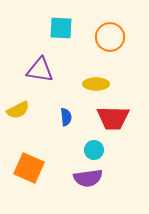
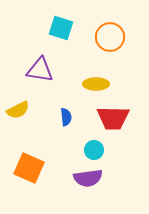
cyan square: rotated 15 degrees clockwise
